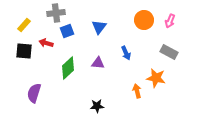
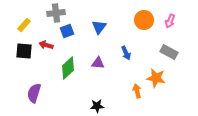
red arrow: moved 2 px down
